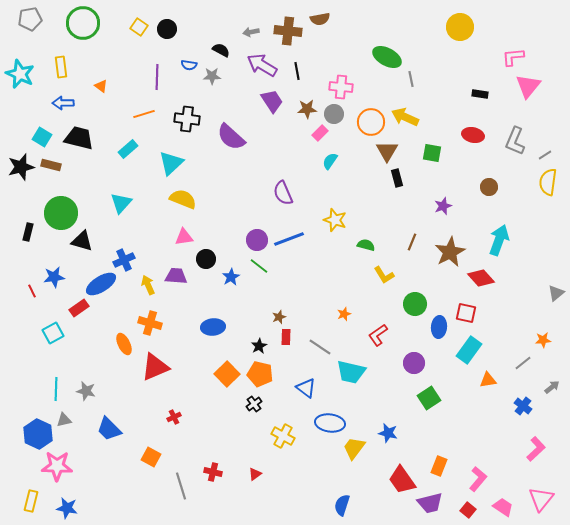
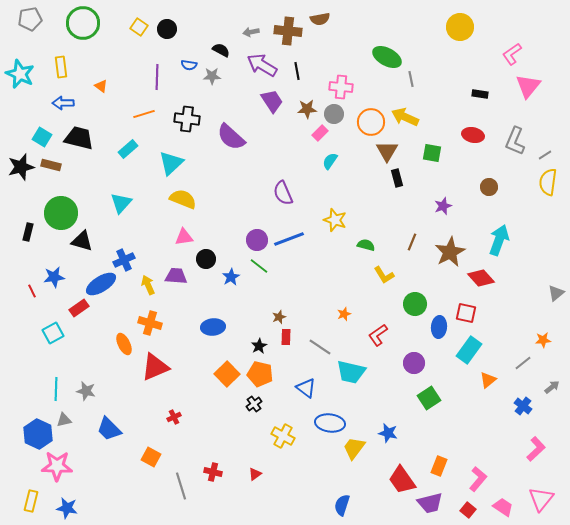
pink L-shape at (513, 57): moved 1 px left, 3 px up; rotated 30 degrees counterclockwise
orange triangle at (488, 380): rotated 30 degrees counterclockwise
